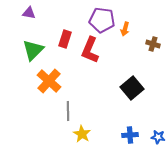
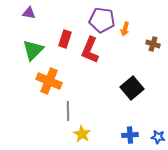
orange cross: rotated 20 degrees counterclockwise
